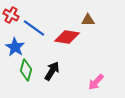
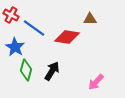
brown triangle: moved 2 px right, 1 px up
